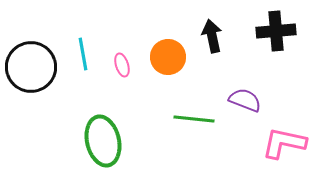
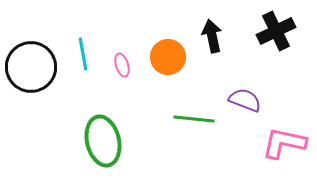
black cross: rotated 21 degrees counterclockwise
